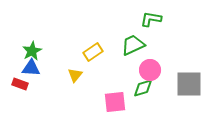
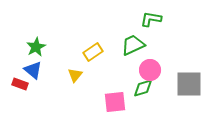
green star: moved 4 px right, 4 px up
blue triangle: moved 2 px right, 2 px down; rotated 36 degrees clockwise
